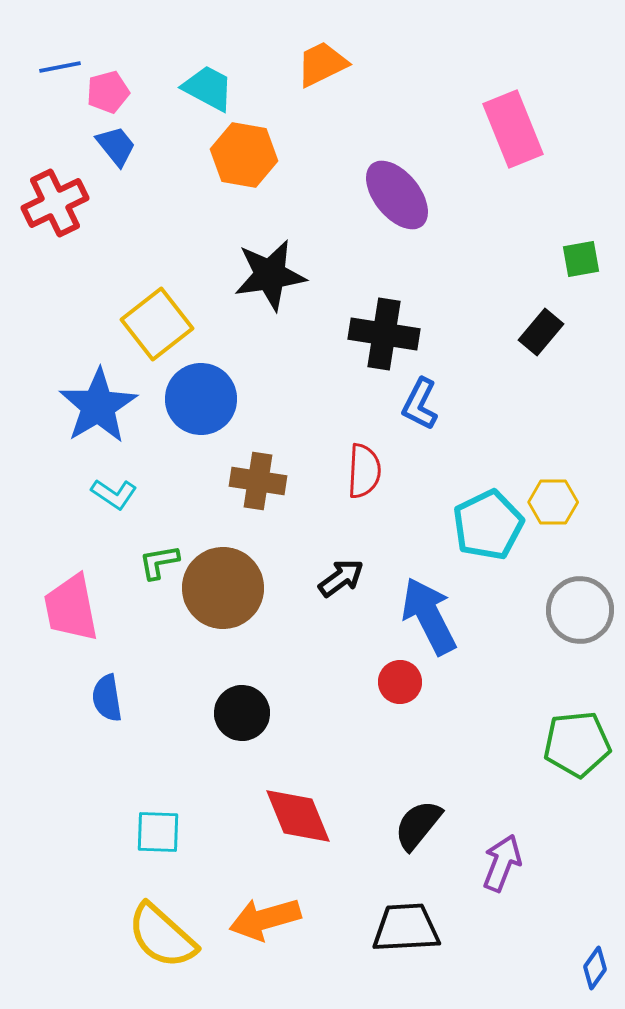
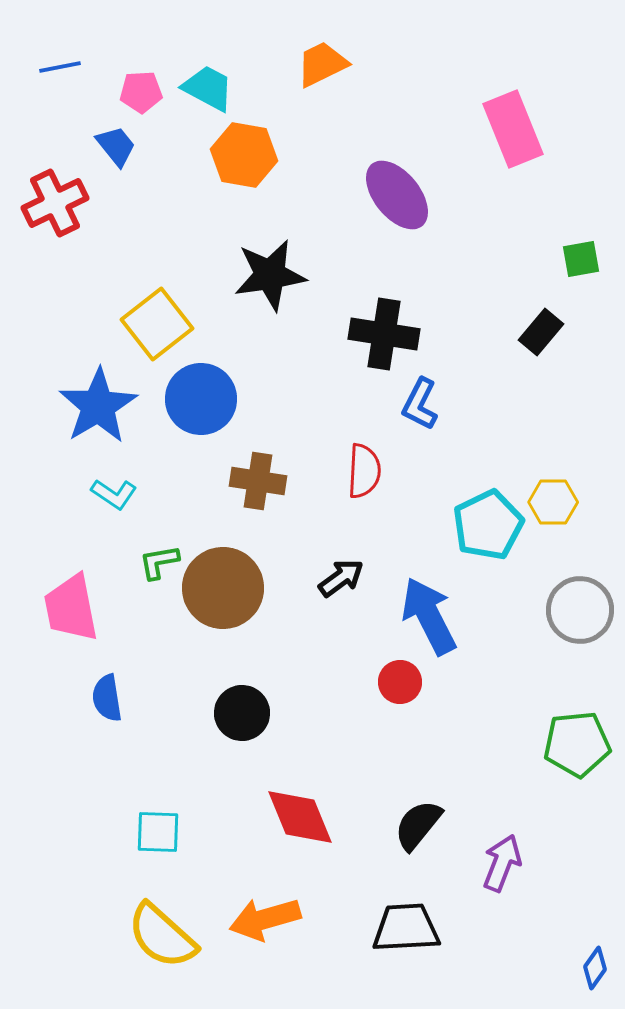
pink pentagon: moved 33 px right; rotated 12 degrees clockwise
red diamond: moved 2 px right, 1 px down
